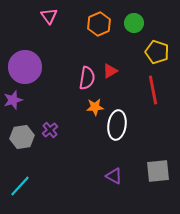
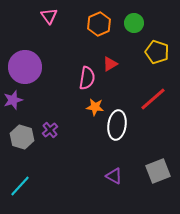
red triangle: moved 7 px up
red line: moved 9 px down; rotated 60 degrees clockwise
orange star: rotated 12 degrees clockwise
gray hexagon: rotated 25 degrees clockwise
gray square: rotated 15 degrees counterclockwise
